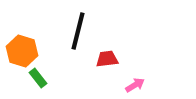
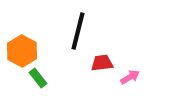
orange hexagon: rotated 12 degrees clockwise
red trapezoid: moved 5 px left, 4 px down
pink arrow: moved 5 px left, 8 px up
